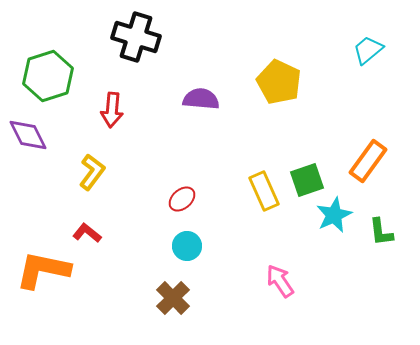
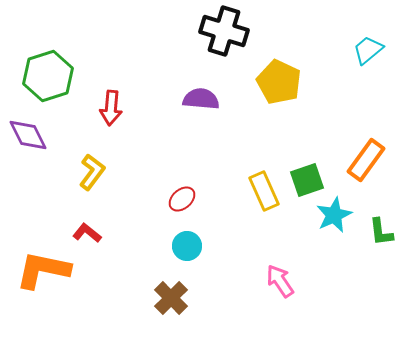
black cross: moved 88 px right, 6 px up
red arrow: moved 1 px left, 2 px up
orange rectangle: moved 2 px left, 1 px up
brown cross: moved 2 px left
